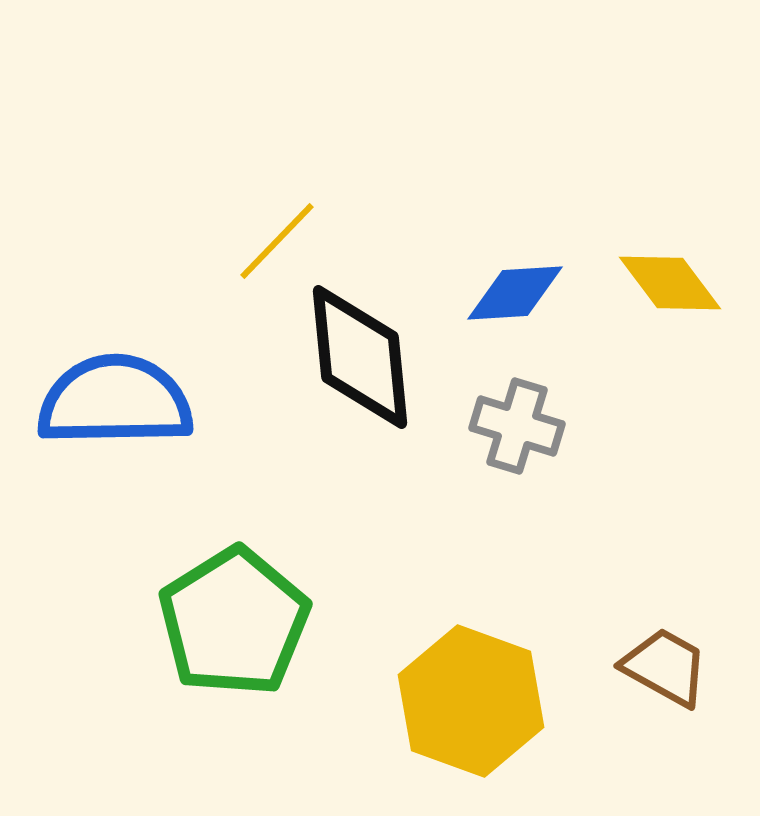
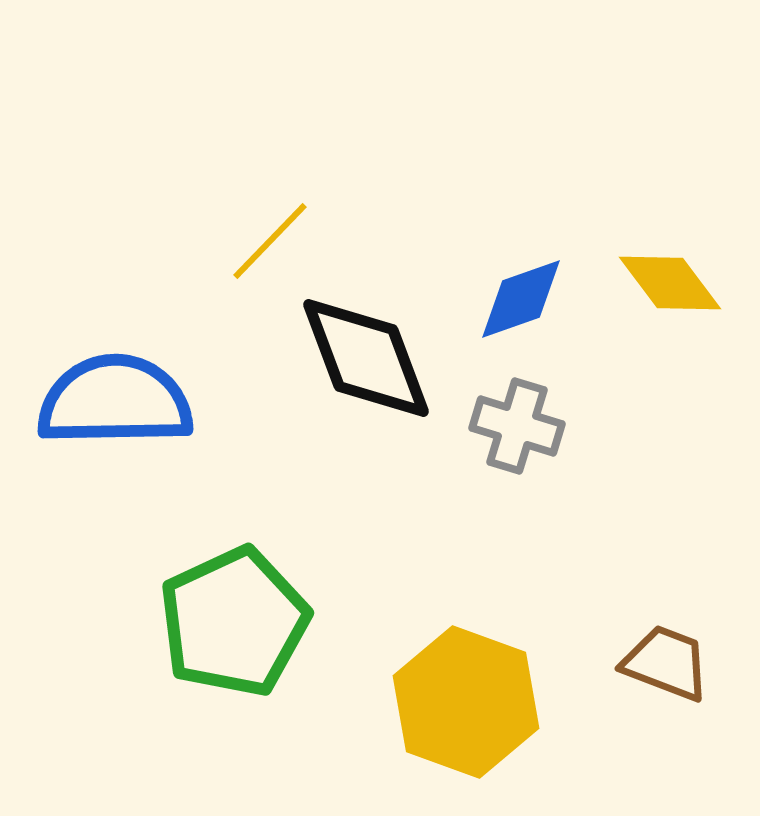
yellow line: moved 7 px left
blue diamond: moved 6 px right, 6 px down; rotated 16 degrees counterclockwise
black diamond: moved 6 px right, 1 px down; rotated 15 degrees counterclockwise
green pentagon: rotated 7 degrees clockwise
brown trapezoid: moved 1 px right, 4 px up; rotated 8 degrees counterclockwise
yellow hexagon: moved 5 px left, 1 px down
